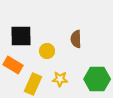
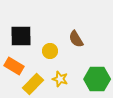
brown semicircle: rotated 30 degrees counterclockwise
yellow circle: moved 3 px right
orange rectangle: moved 1 px right, 1 px down
yellow star: rotated 14 degrees clockwise
yellow rectangle: rotated 20 degrees clockwise
